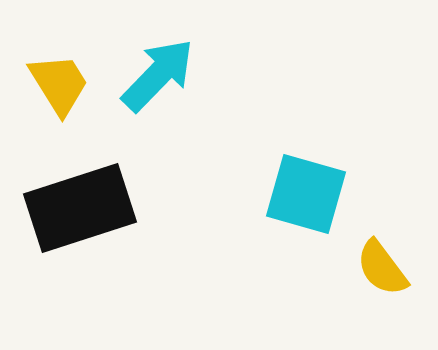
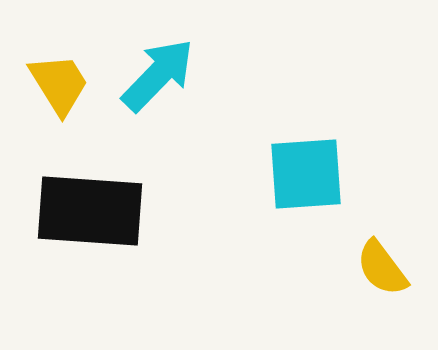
cyan square: moved 20 px up; rotated 20 degrees counterclockwise
black rectangle: moved 10 px right, 3 px down; rotated 22 degrees clockwise
